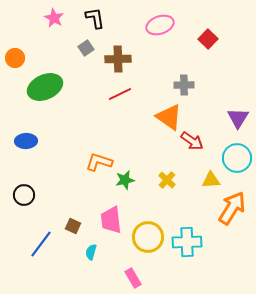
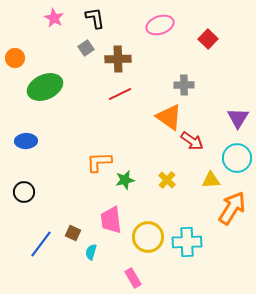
orange L-shape: rotated 20 degrees counterclockwise
black circle: moved 3 px up
brown square: moved 7 px down
